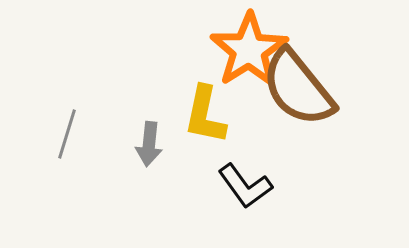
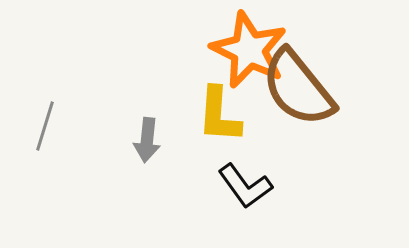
orange star: rotated 14 degrees counterclockwise
yellow L-shape: moved 14 px right; rotated 8 degrees counterclockwise
gray line: moved 22 px left, 8 px up
gray arrow: moved 2 px left, 4 px up
